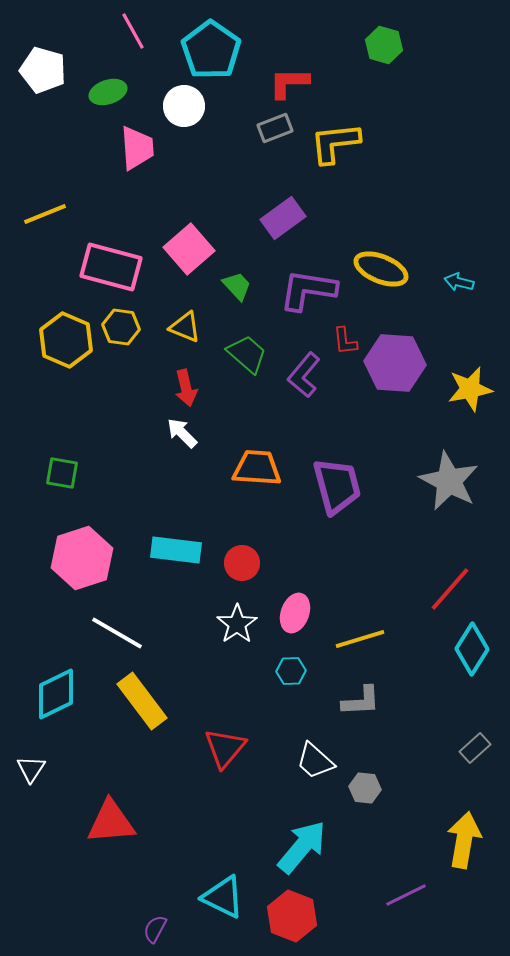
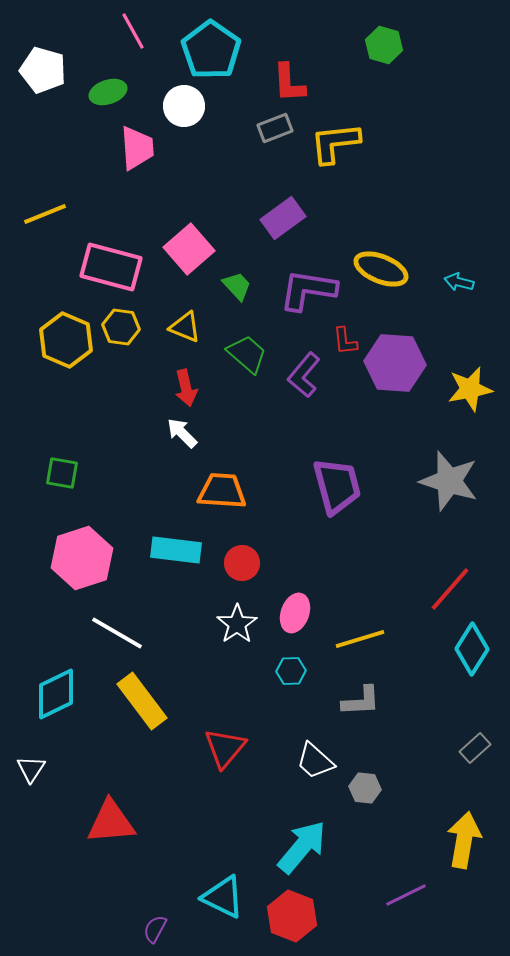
red L-shape at (289, 83): rotated 93 degrees counterclockwise
orange trapezoid at (257, 468): moved 35 px left, 23 px down
gray star at (449, 481): rotated 10 degrees counterclockwise
